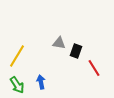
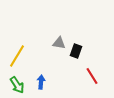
red line: moved 2 px left, 8 px down
blue arrow: rotated 16 degrees clockwise
